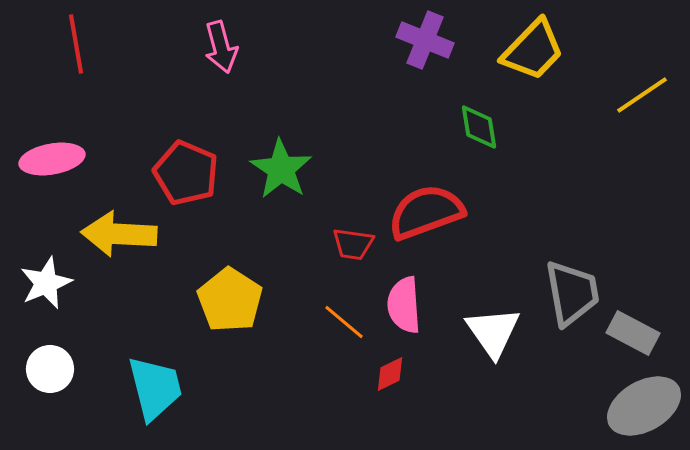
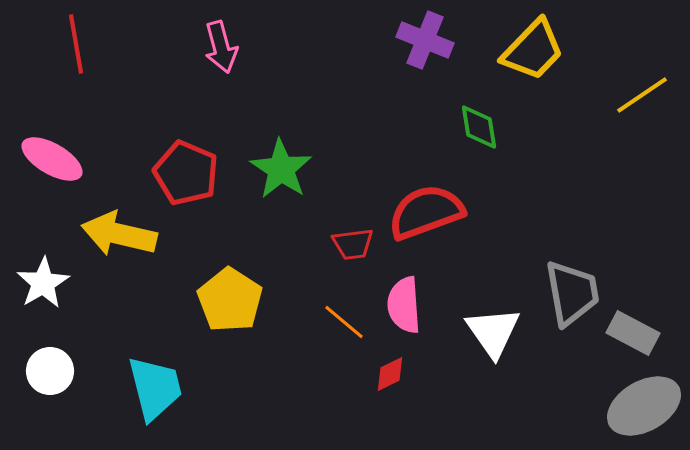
pink ellipse: rotated 40 degrees clockwise
yellow arrow: rotated 10 degrees clockwise
red trapezoid: rotated 15 degrees counterclockwise
white star: moved 3 px left; rotated 8 degrees counterclockwise
white circle: moved 2 px down
